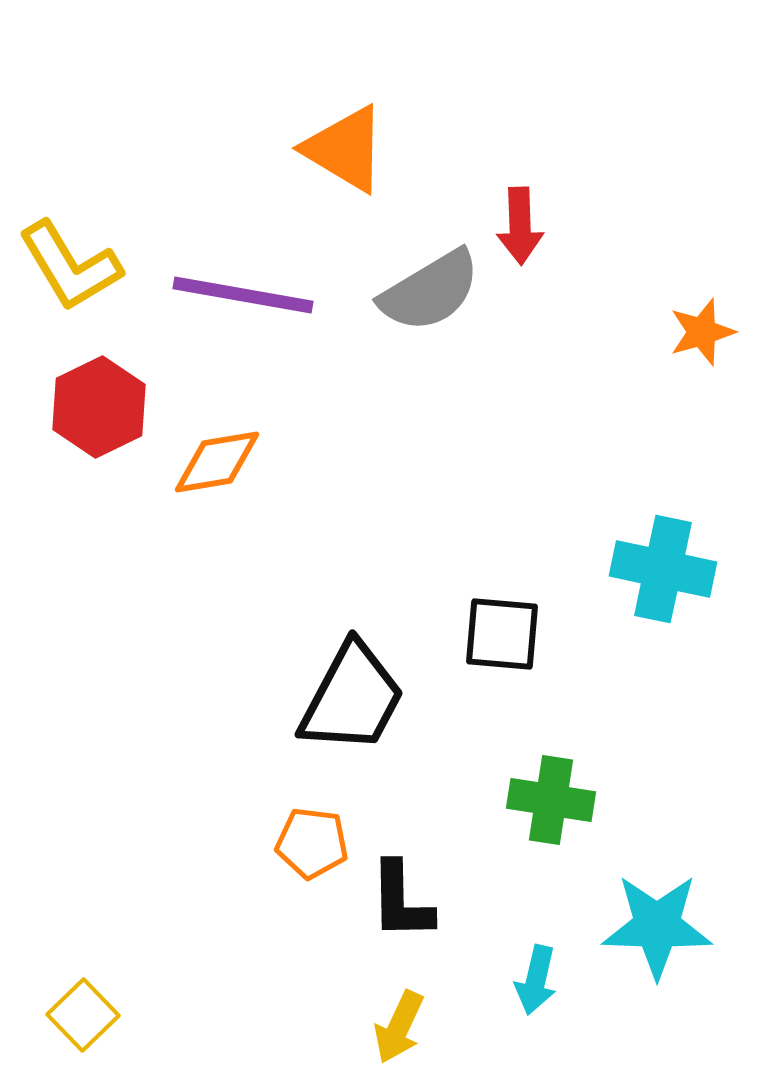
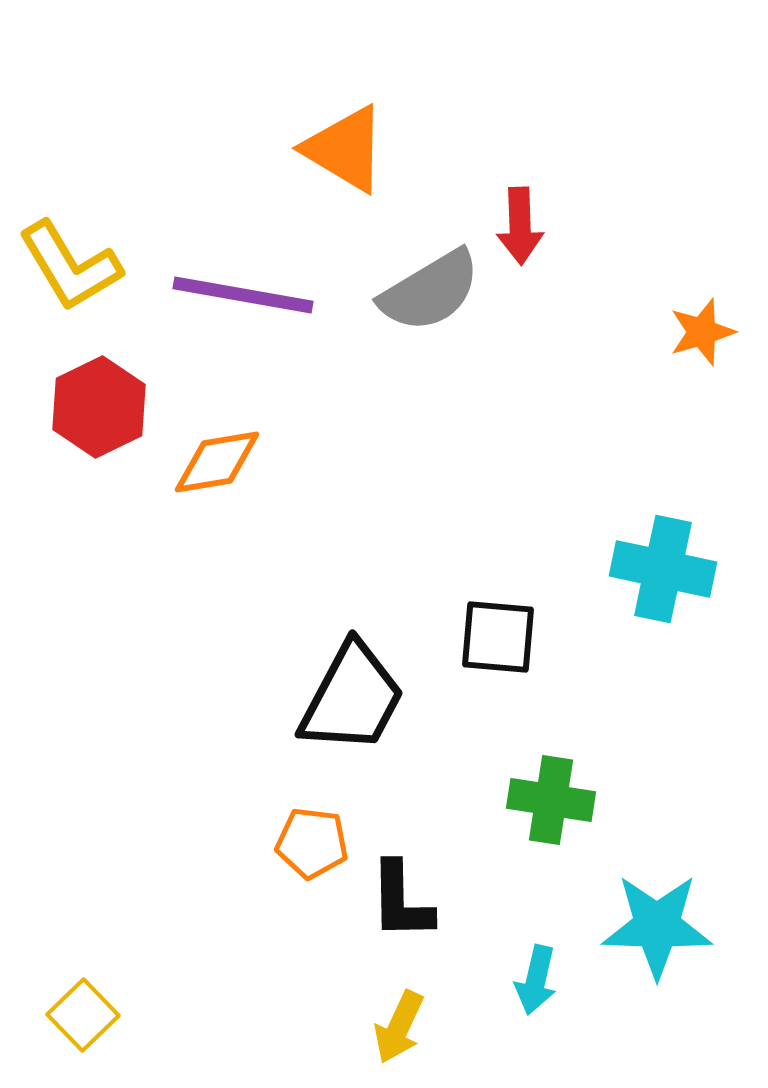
black square: moved 4 px left, 3 px down
